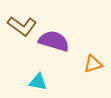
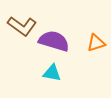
orange triangle: moved 3 px right, 21 px up
cyan triangle: moved 14 px right, 9 px up
